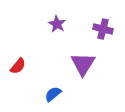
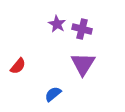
purple cross: moved 21 px left
